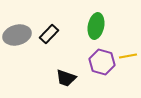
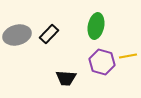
black trapezoid: rotated 15 degrees counterclockwise
